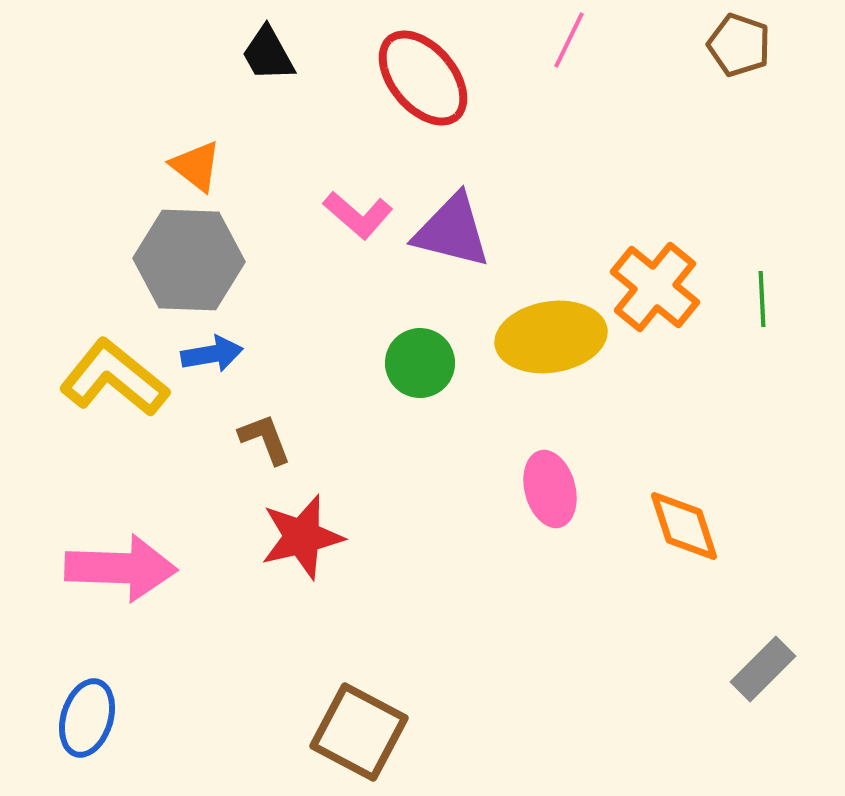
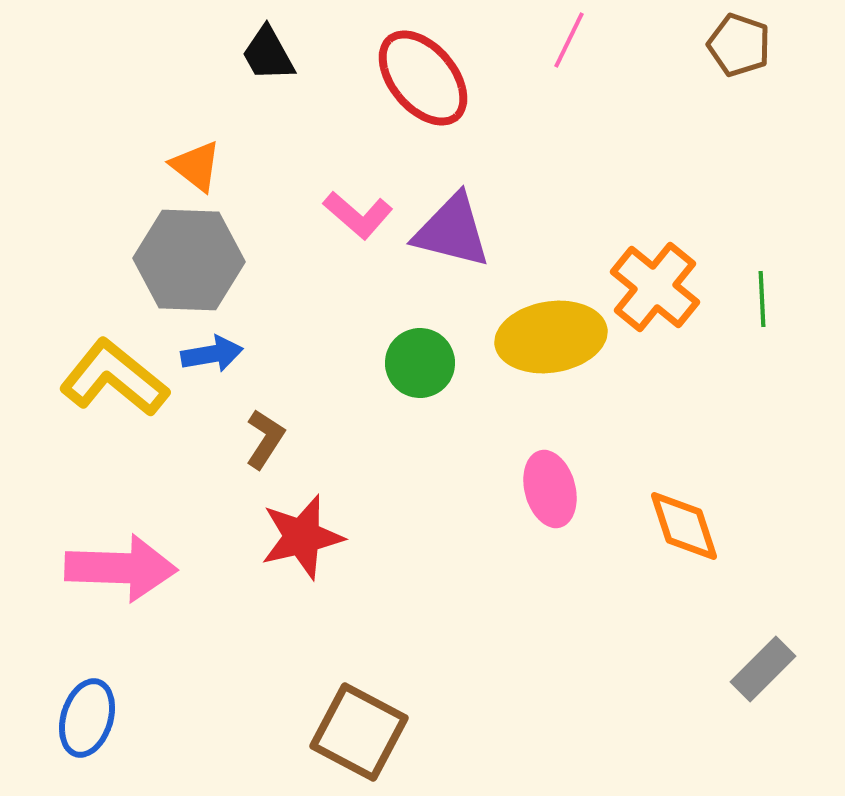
brown L-shape: rotated 54 degrees clockwise
